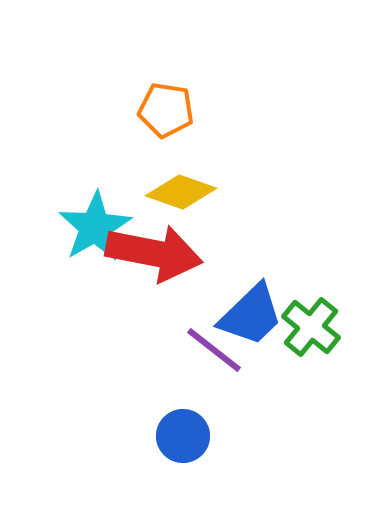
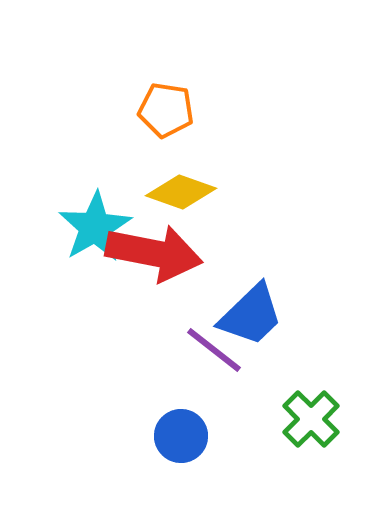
green cross: moved 92 px down; rotated 6 degrees clockwise
blue circle: moved 2 px left
